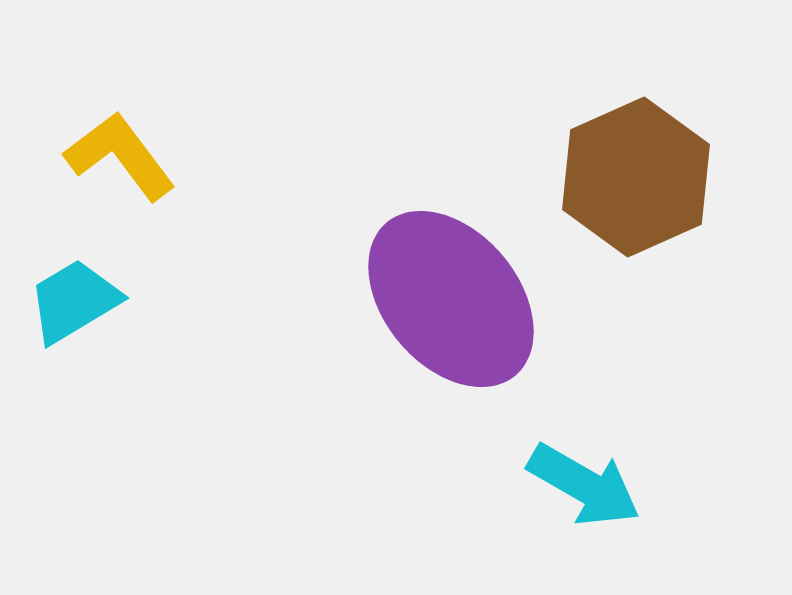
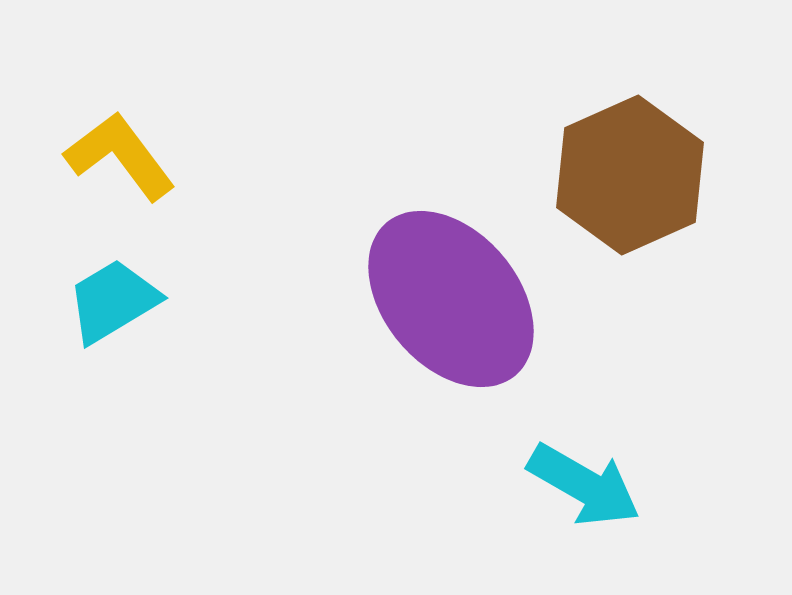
brown hexagon: moved 6 px left, 2 px up
cyan trapezoid: moved 39 px right
